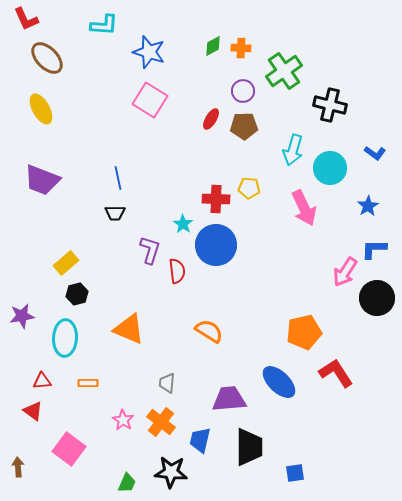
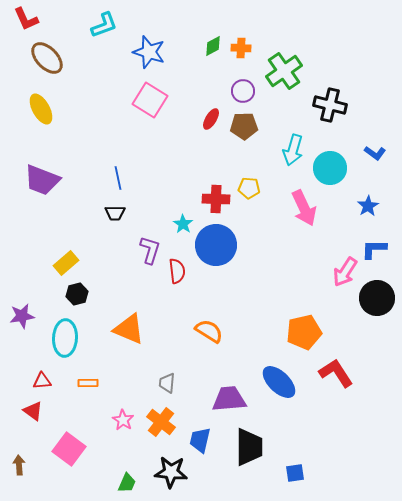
cyan L-shape at (104, 25): rotated 24 degrees counterclockwise
brown arrow at (18, 467): moved 1 px right, 2 px up
